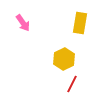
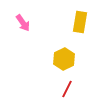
yellow rectangle: moved 1 px up
red line: moved 5 px left, 5 px down
